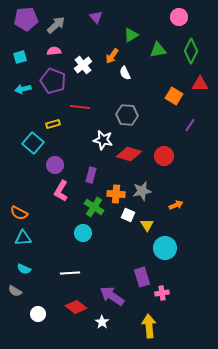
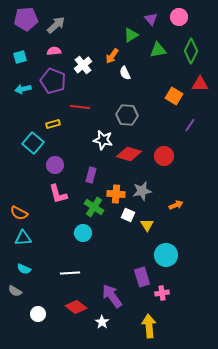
purple triangle at (96, 17): moved 55 px right, 2 px down
pink L-shape at (61, 191): moved 3 px left, 3 px down; rotated 45 degrees counterclockwise
cyan circle at (165, 248): moved 1 px right, 7 px down
purple arrow at (112, 296): rotated 20 degrees clockwise
